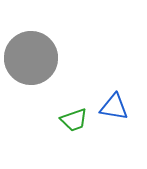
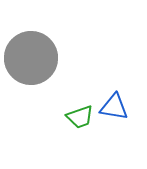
green trapezoid: moved 6 px right, 3 px up
